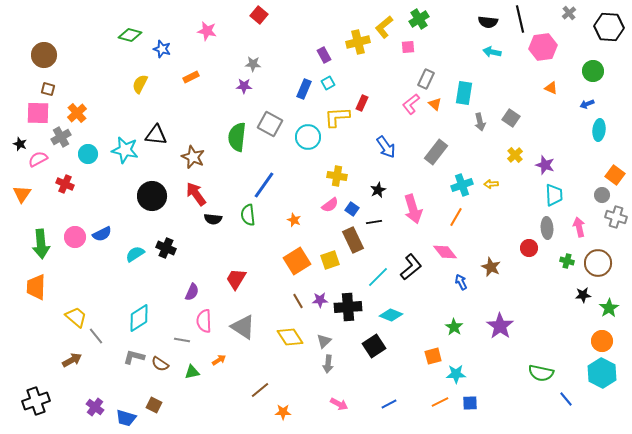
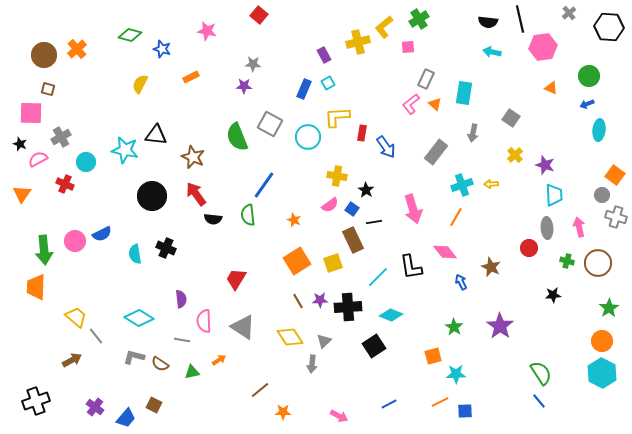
green circle at (593, 71): moved 4 px left, 5 px down
red rectangle at (362, 103): moved 30 px down; rotated 14 degrees counterclockwise
pink square at (38, 113): moved 7 px left
orange cross at (77, 113): moved 64 px up
gray arrow at (480, 122): moved 7 px left, 11 px down; rotated 24 degrees clockwise
green semicircle at (237, 137): rotated 28 degrees counterclockwise
cyan circle at (88, 154): moved 2 px left, 8 px down
black star at (378, 190): moved 12 px left; rotated 14 degrees counterclockwise
pink circle at (75, 237): moved 4 px down
green arrow at (41, 244): moved 3 px right, 6 px down
cyan semicircle at (135, 254): rotated 66 degrees counterclockwise
yellow square at (330, 260): moved 3 px right, 3 px down
black L-shape at (411, 267): rotated 120 degrees clockwise
purple semicircle at (192, 292): moved 11 px left, 7 px down; rotated 30 degrees counterclockwise
black star at (583, 295): moved 30 px left
cyan diamond at (139, 318): rotated 64 degrees clockwise
gray arrow at (328, 364): moved 16 px left
green semicircle at (541, 373): rotated 135 degrees counterclockwise
blue line at (566, 399): moved 27 px left, 2 px down
blue square at (470, 403): moved 5 px left, 8 px down
pink arrow at (339, 404): moved 12 px down
blue trapezoid at (126, 418): rotated 65 degrees counterclockwise
